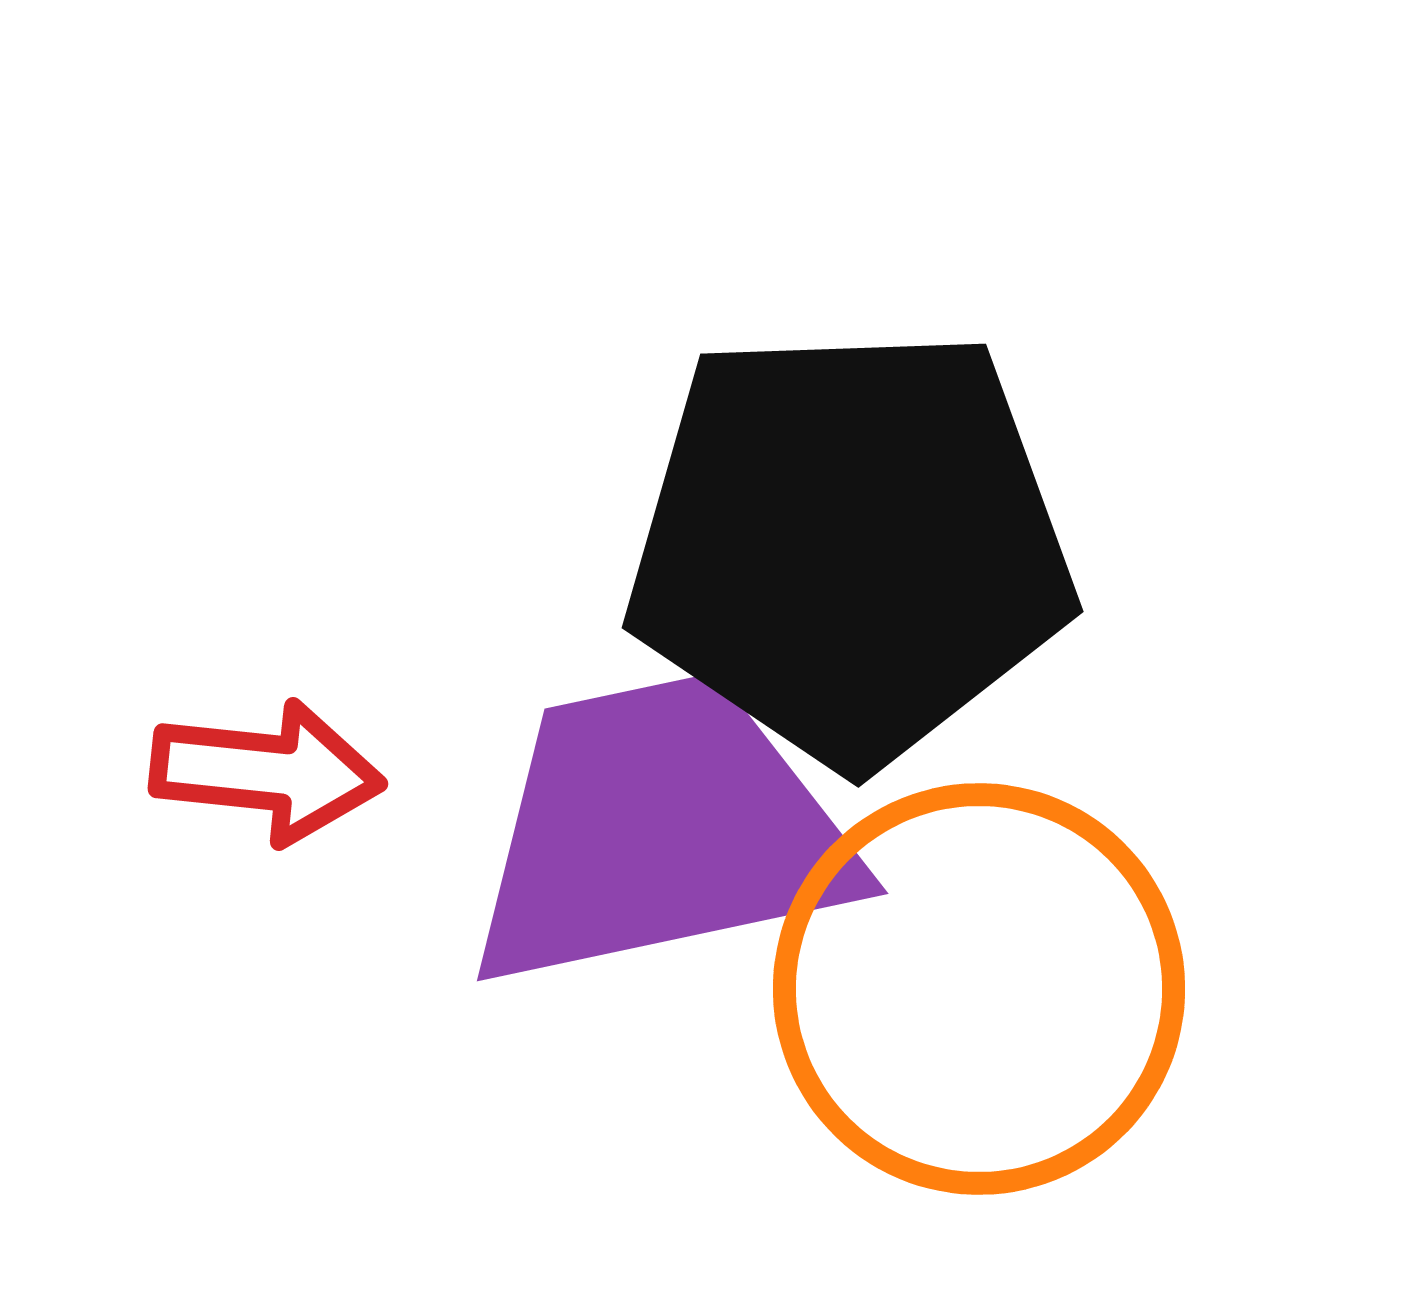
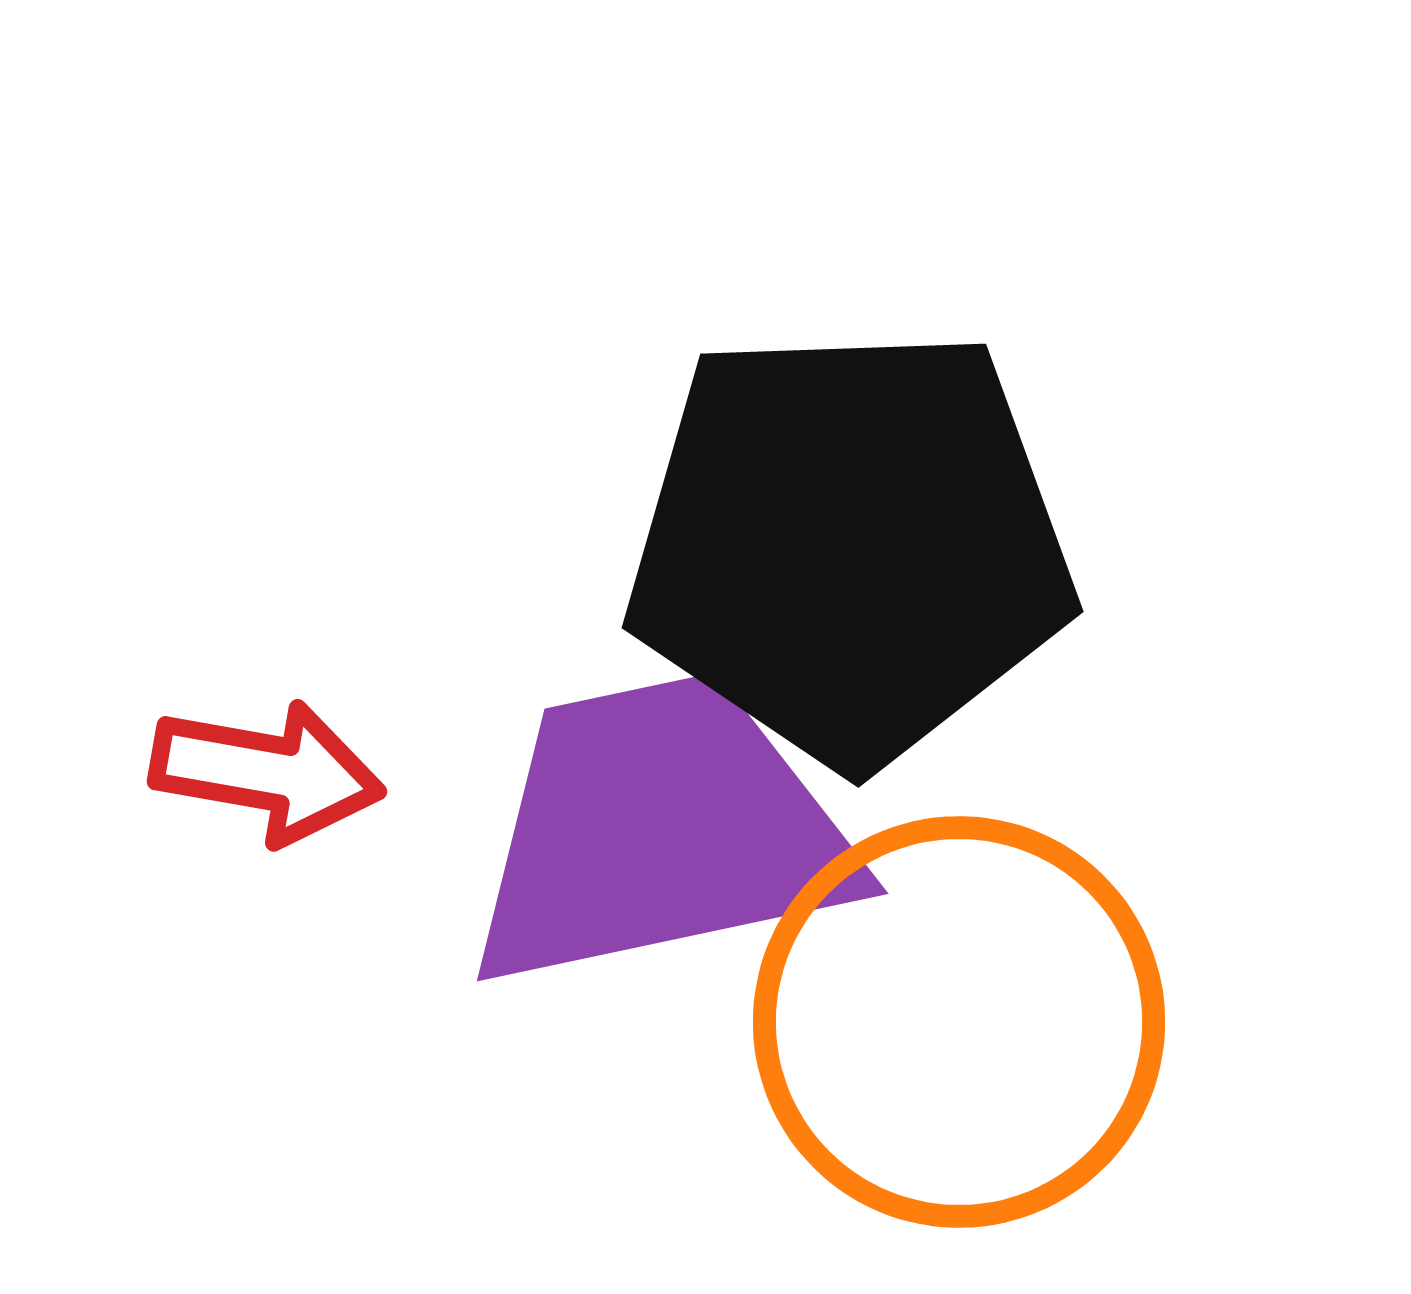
red arrow: rotated 4 degrees clockwise
orange circle: moved 20 px left, 33 px down
